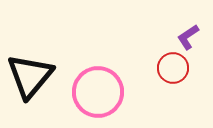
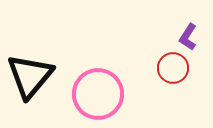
purple L-shape: rotated 24 degrees counterclockwise
pink circle: moved 2 px down
